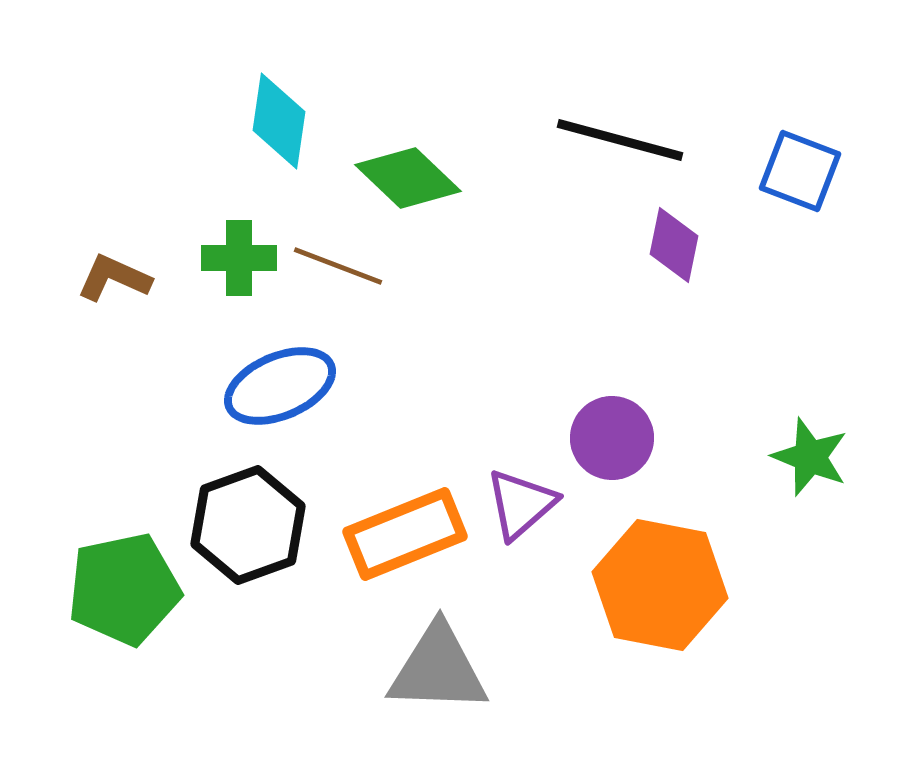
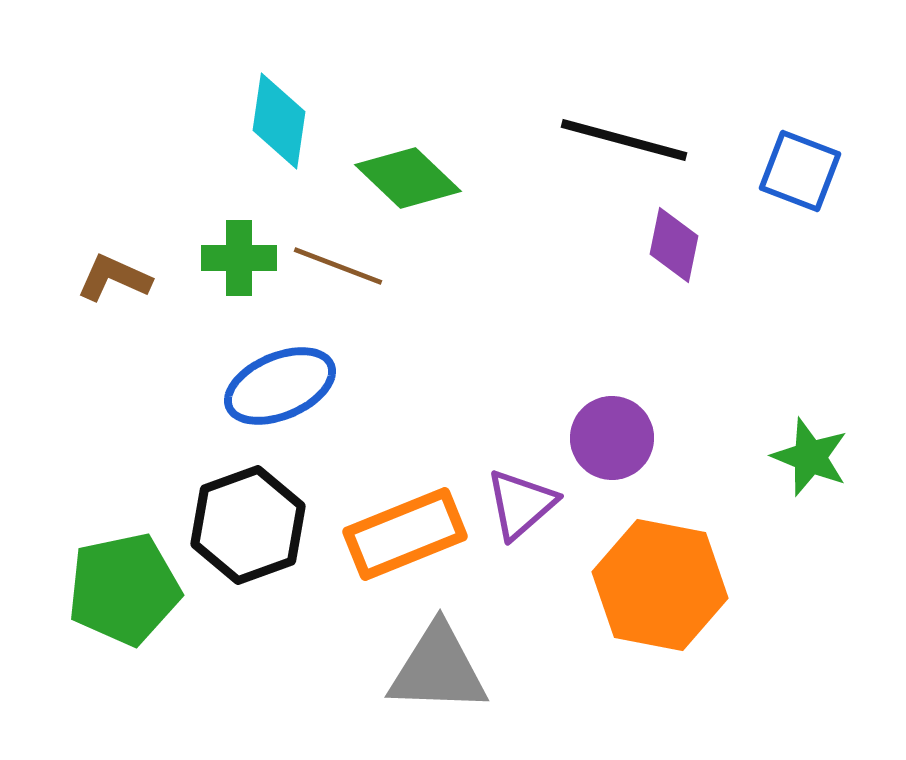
black line: moved 4 px right
